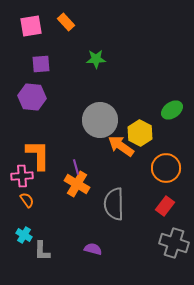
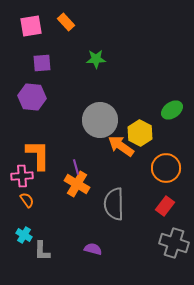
purple square: moved 1 px right, 1 px up
